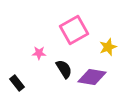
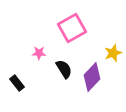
pink square: moved 2 px left, 2 px up
yellow star: moved 5 px right, 6 px down
purple diamond: rotated 56 degrees counterclockwise
